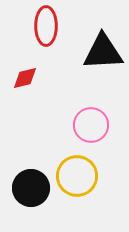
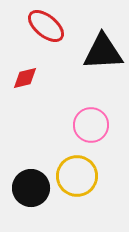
red ellipse: rotated 51 degrees counterclockwise
